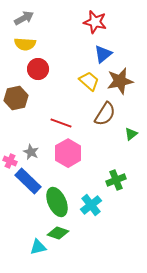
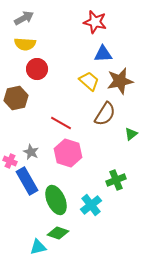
blue triangle: rotated 36 degrees clockwise
red circle: moved 1 px left
red line: rotated 10 degrees clockwise
pink hexagon: rotated 12 degrees counterclockwise
blue rectangle: moved 1 px left; rotated 16 degrees clockwise
green ellipse: moved 1 px left, 2 px up
